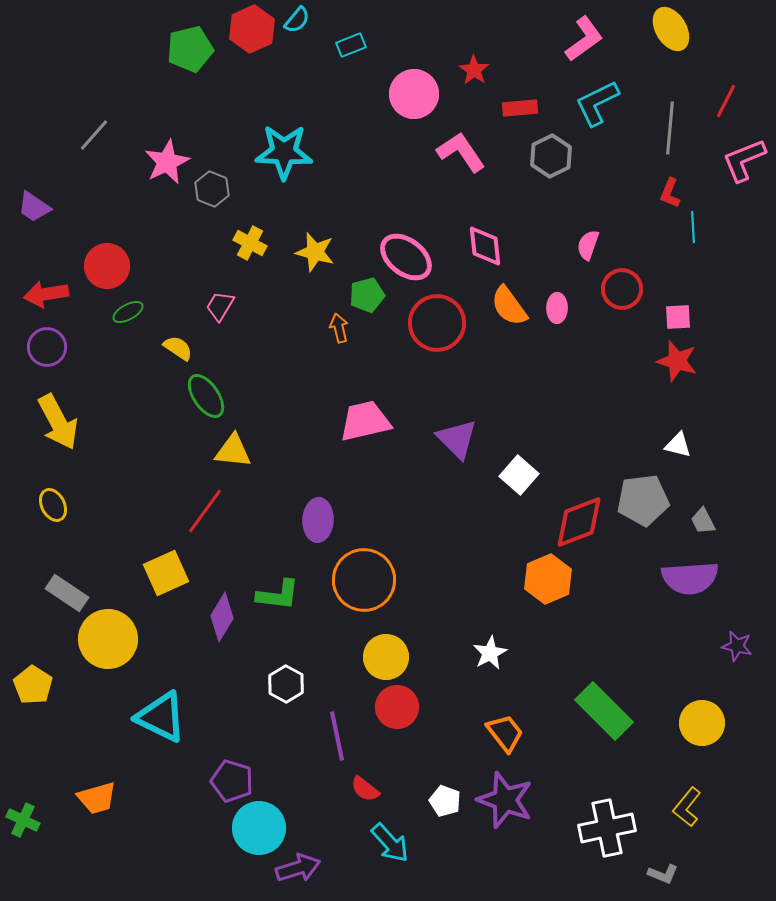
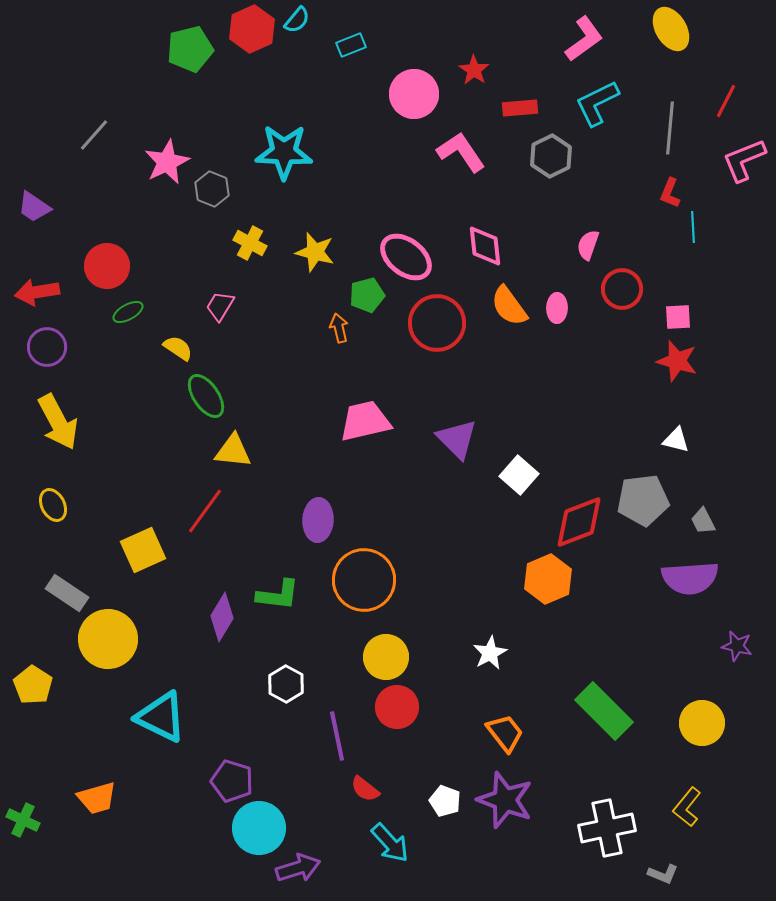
red arrow at (46, 294): moved 9 px left, 2 px up
white triangle at (678, 445): moved 2 px left, 5 px up
yellow square at (166, 573): moved 23 px left, 23 px up
